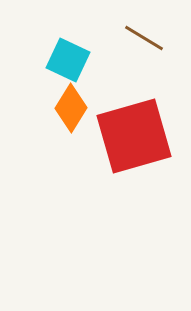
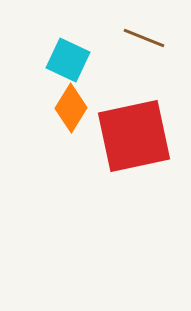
brown line: rotated 9 degrees counterclockwise
red square: rotated 4 degrees clockwise
